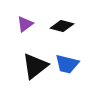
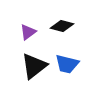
purple triangle: moved 3 px right, 8 px down
black triangle: moved 1 px left
